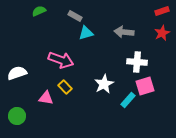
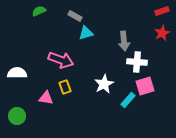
gray arrow: moved 9 px down; rotated 102 degrees counterclockwise
white semicircle: rotated 18 degrees clockwise
yellow rectangle: rotated 24 degrees clockwise
